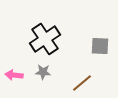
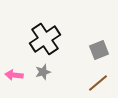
gray square: moved 1 px left, 4 px down; rotated 24 degrees counterclockwise
gray star: rotated 21 degrees counterclockwise
brown line: moved 16 px right
